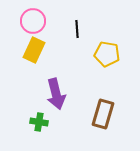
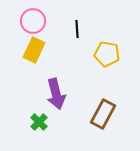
brown rectangle: rotated 12 degrees clockwise
green cross: rotated 36 degrees clockwise
